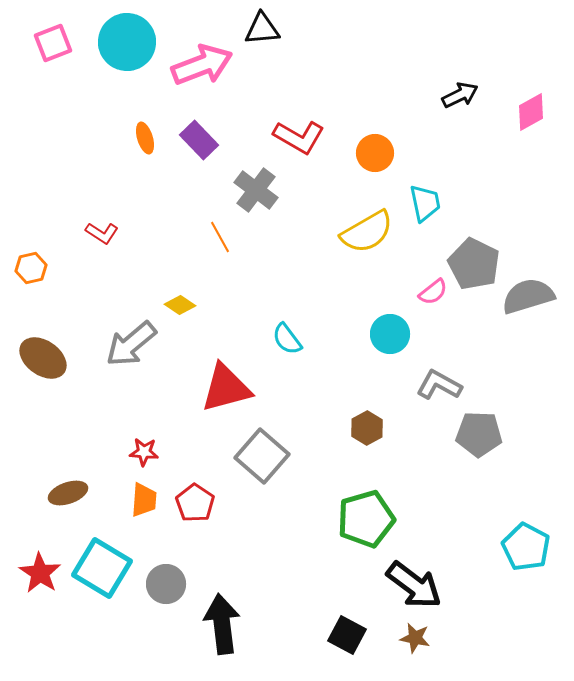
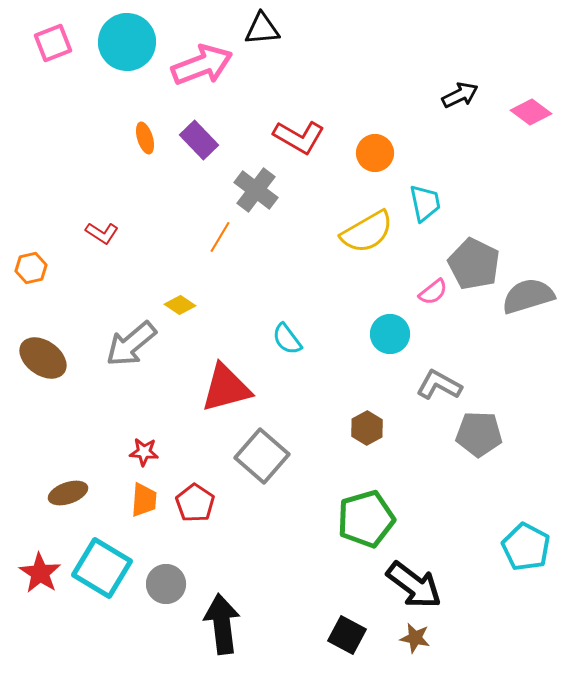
pink diamond at (531, 112): rotated 66 degrees clockwise
orange line at (220, 237): rotated 60 degrees clockwise
